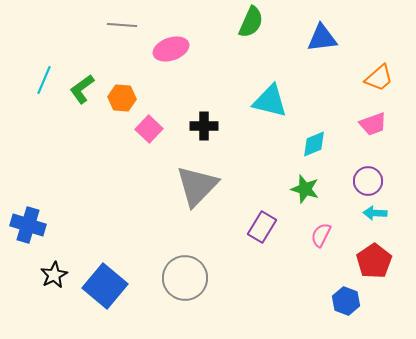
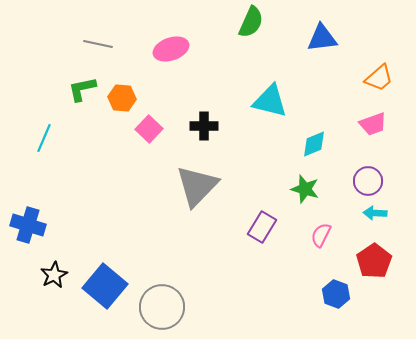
gray line: moved 24 px left, 19 px down; rotated 8 degrees clockwise
cyan line: moved 58 px down
green L-shape: rotated 24 degrees clockwise
gray circle: moved 23 px left, 29 px down
blue hexagon: moved 10 px left, 7 px up
